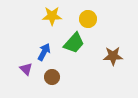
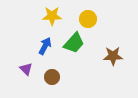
blue arrow: moved 1 px right, 6 px up
